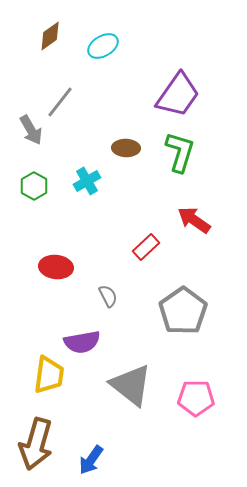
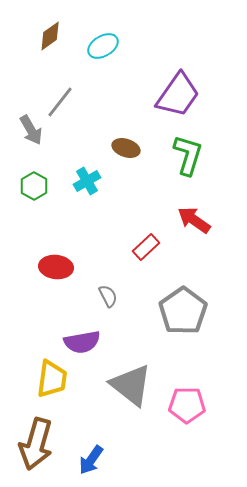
brown ellipse: rotated 16 degrees clockwise
green L-shape: moved 8 px right, 3 px down
yellow trapezoid: moved 3 px right, 4 px down
pink pentagon: moved 9 px left, 7 px down
